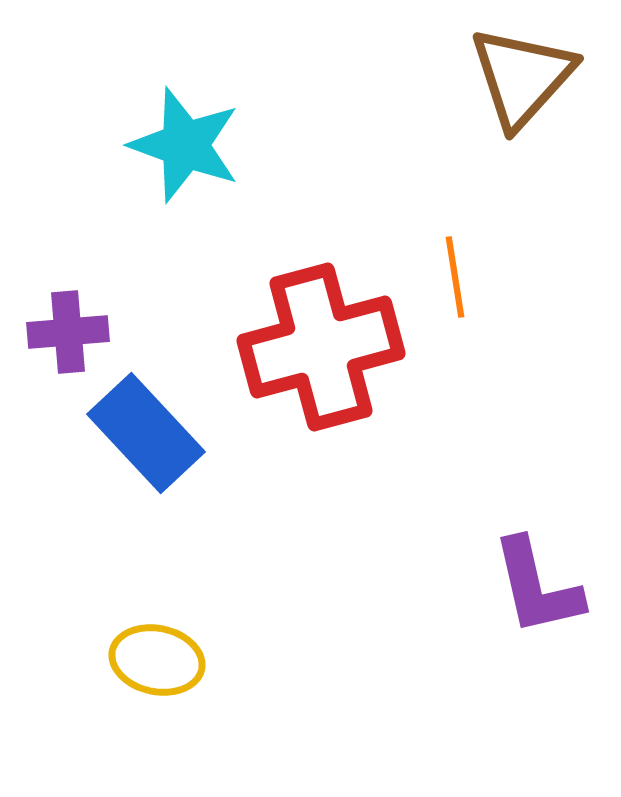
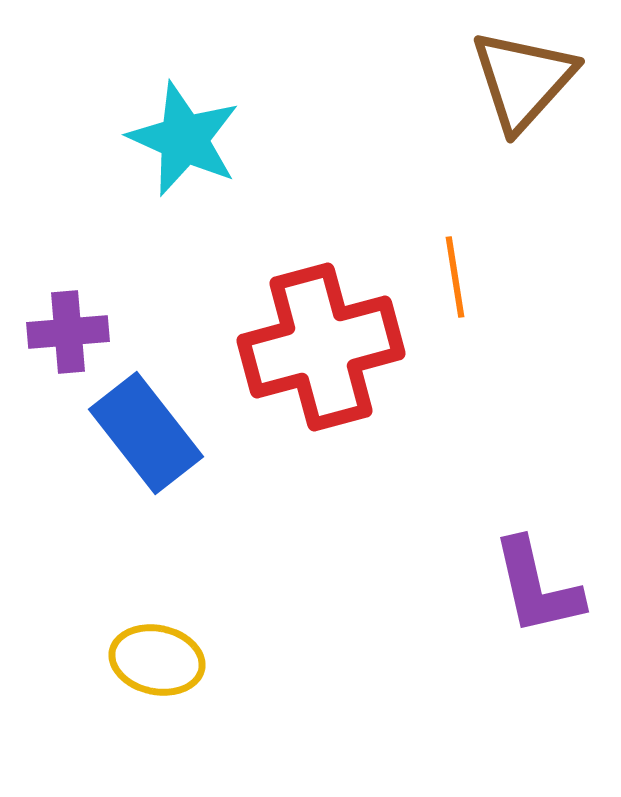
brown triangle: moved 1 px right, 3 px down
cyan star: moved 1 px left, 6 px up; rotated 4 degrees clockwise
blue rectangle: rotated 5 degrees clockwise
